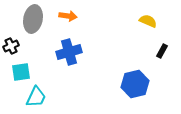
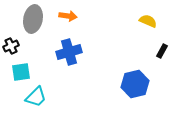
cyan trapezoid: rotated 20 degrees clockwise
